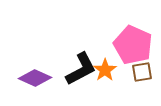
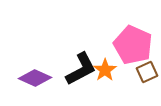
brown square: moved 5 px right; rotated 15 degrees counterclockwise
